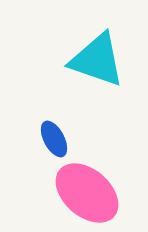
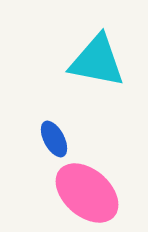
cyan triangle: moved 1 px down; rotated 8 degrees counterclockwise
